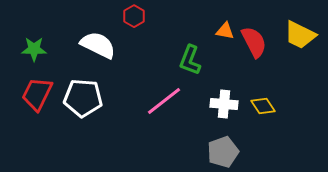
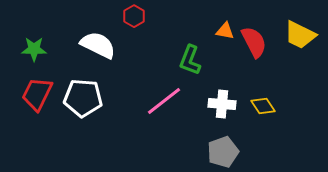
white cross: moved 2 px left
